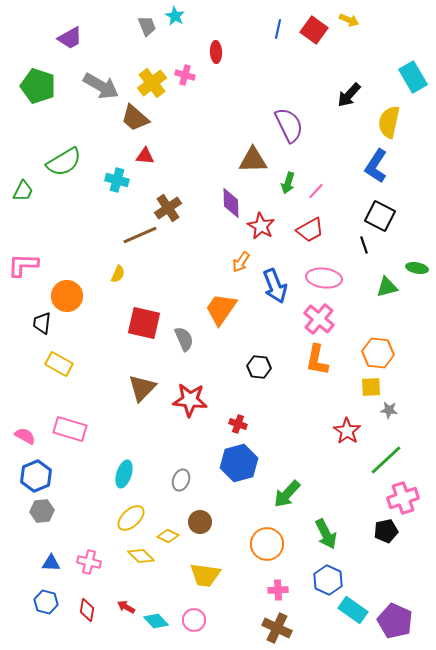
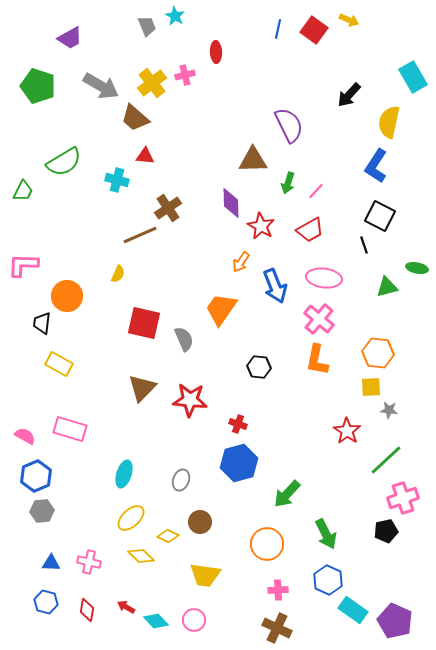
pink cross at (185, 75): rotated 30 degrees counterclockwise
